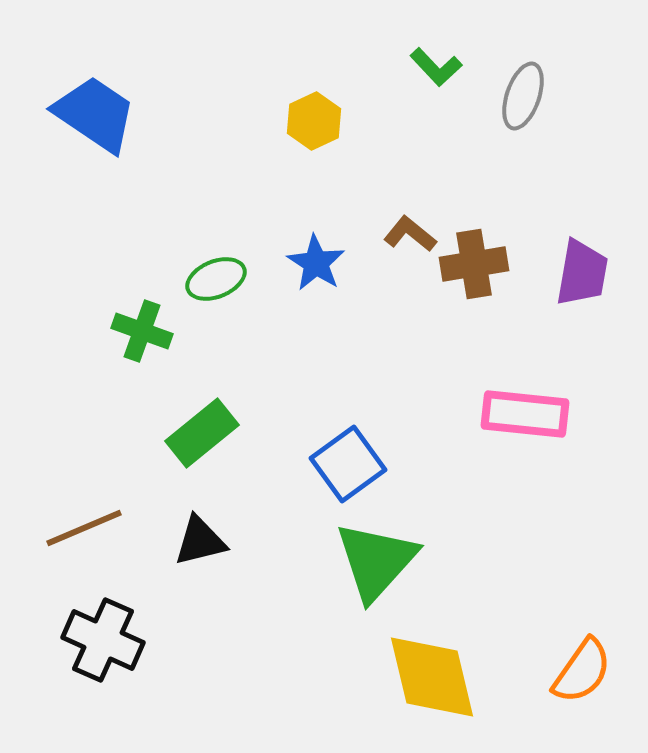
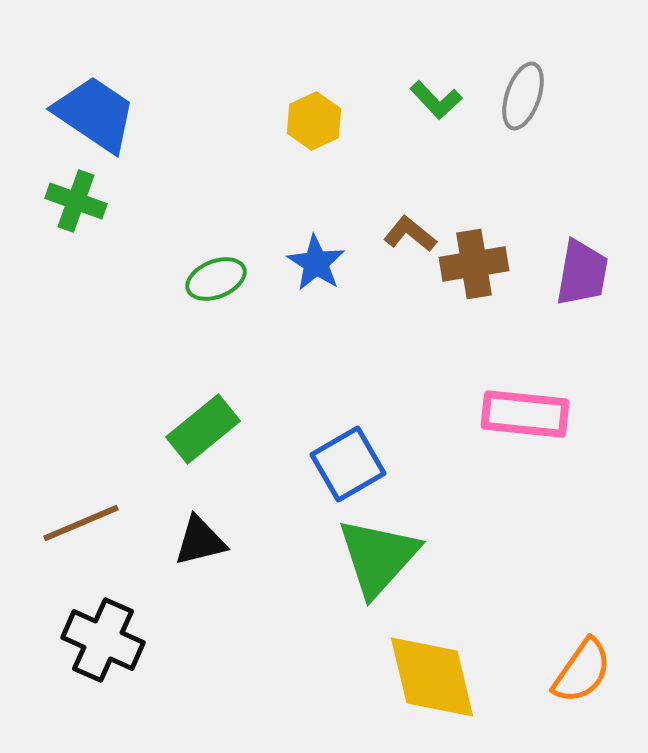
green L-shape: moved 33 px down
green cross: moved 66 px left, 130 px up
green rectangle: moved 1 px right, 4 px up
blue square: rotated 6 degrees clockwise
brown line: moved 3 px left, 5 px up
green triangle: moved 2 px right, 4 px up
